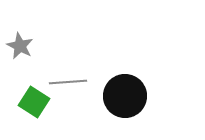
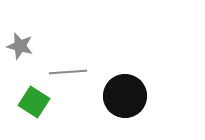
gray star: rotated 12 degrees counterclockwise
gray line: moved 10 px up
